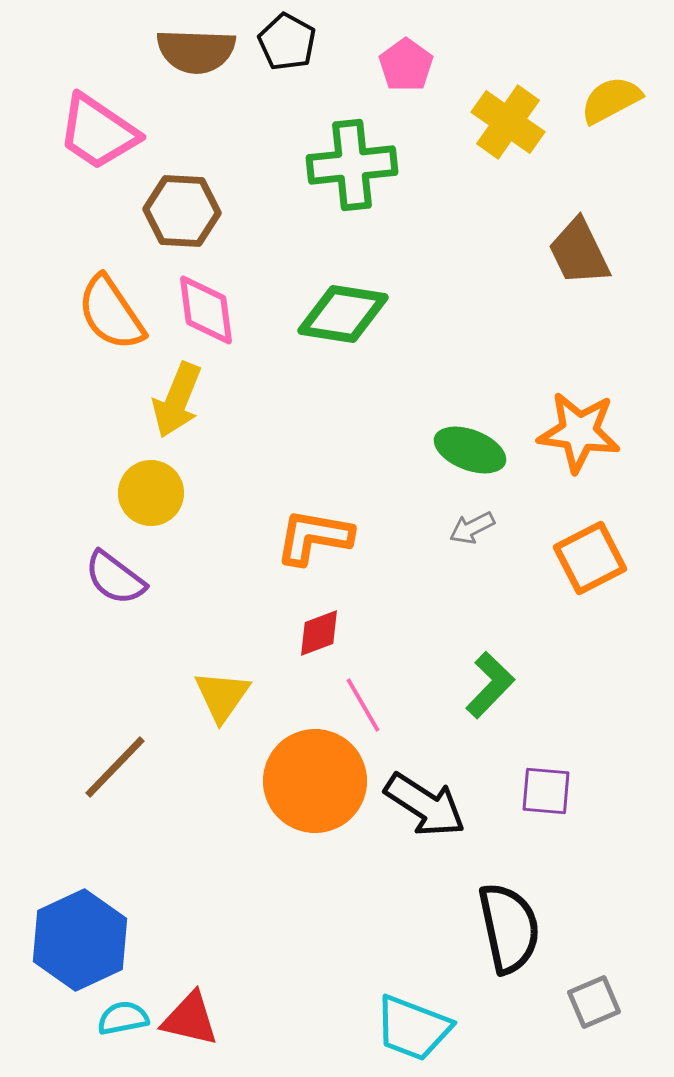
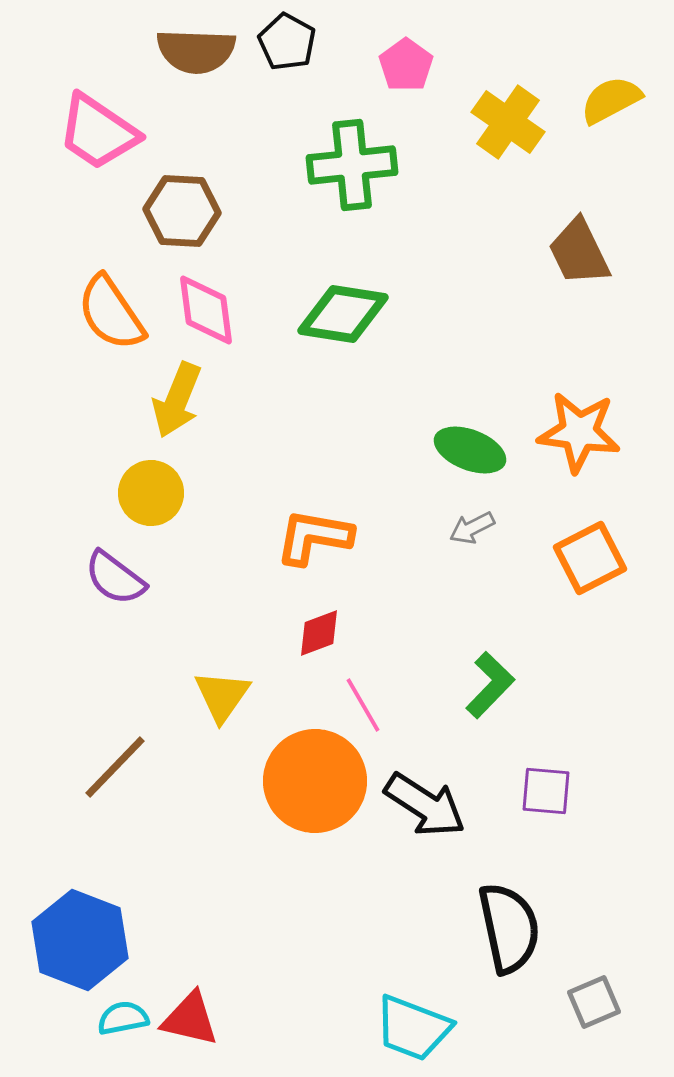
blue hexagon: rotated 14 degrees counterclockwise
